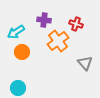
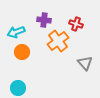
cyan arrow: rotated 12 degrees clockwise
